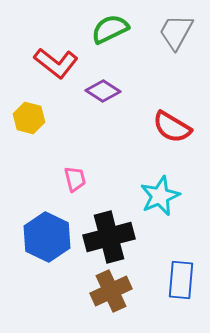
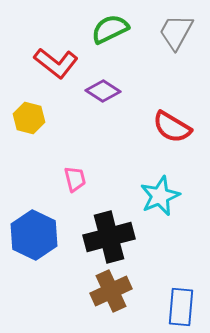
blue hexagon: moved 13 px left, 2 px up
blue rectangle: moved 27 px down
